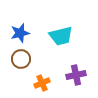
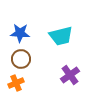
blue star: rotated 18 degrees clockwise
purple cross: moved 6 px left; rotated 24 degrees counterclockwise
orange cross: moved 26 px left
